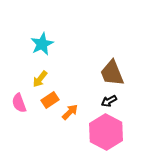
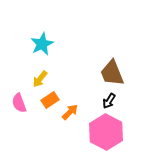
black arrow: rotated 28 degrees counterclockwise
